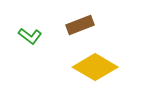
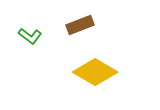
yellow diamond: moved 5 px down
